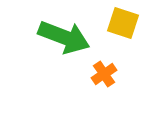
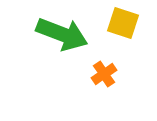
green arrow: moved 2 px left, 3 px up
